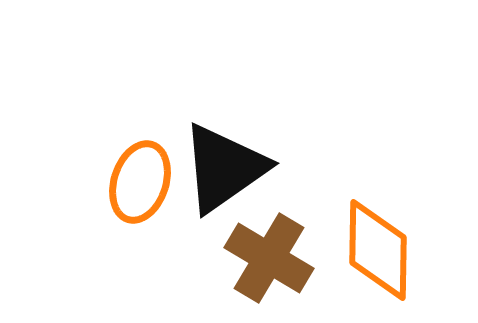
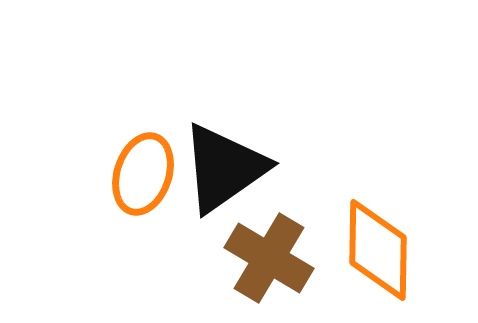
orange ellipse: moved 3 px right, 8 px up
